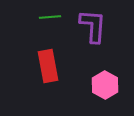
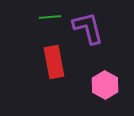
purple L-shape: moved 5 px left, 2 px down; rotated 18 degrees counterclockwise
red rectangle: moved 6 px right, 4 px up
